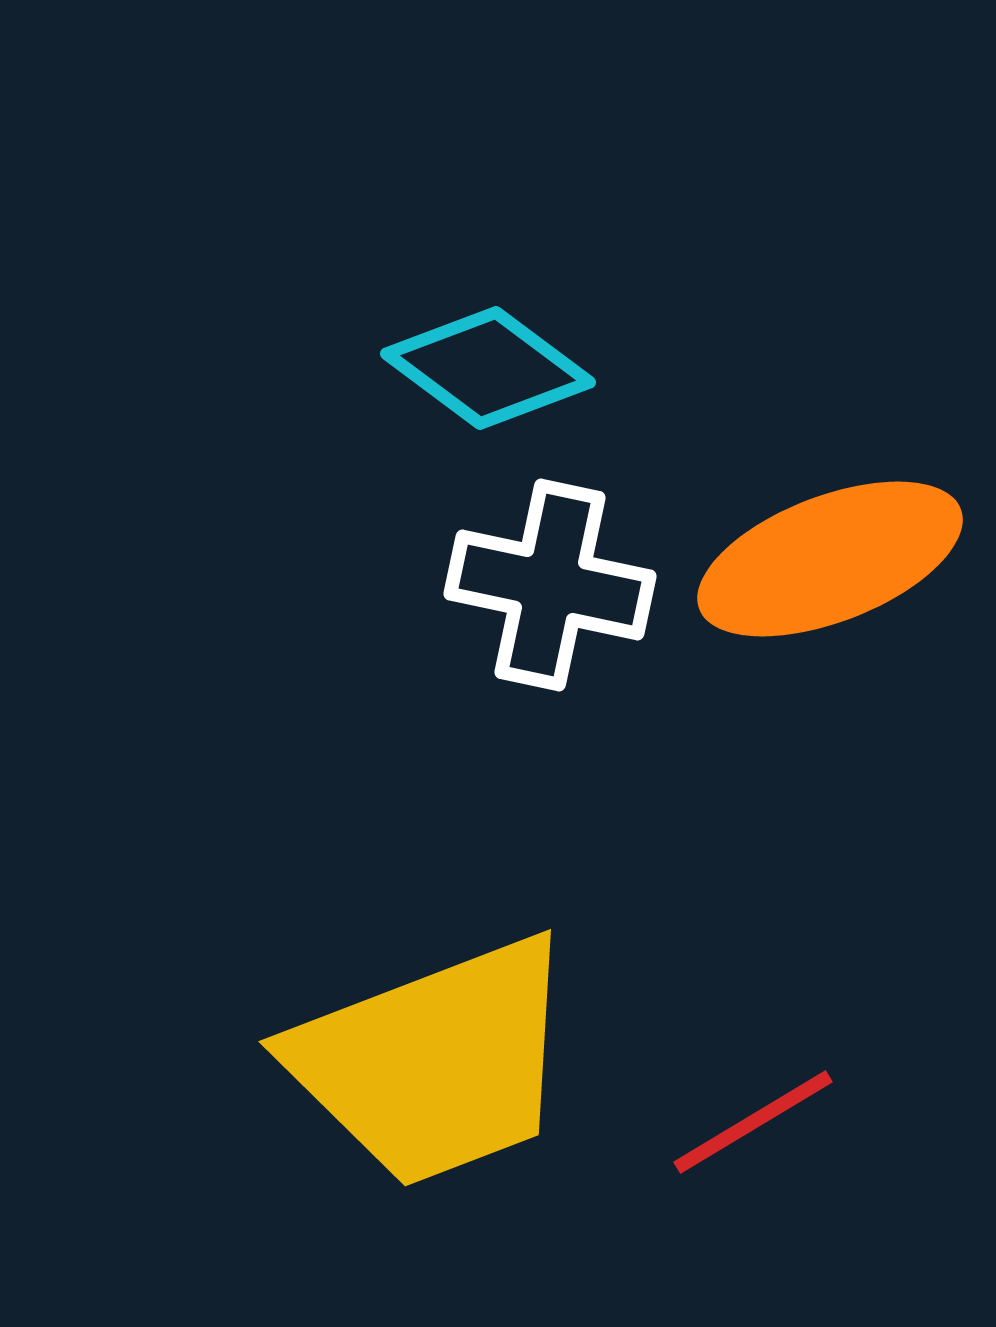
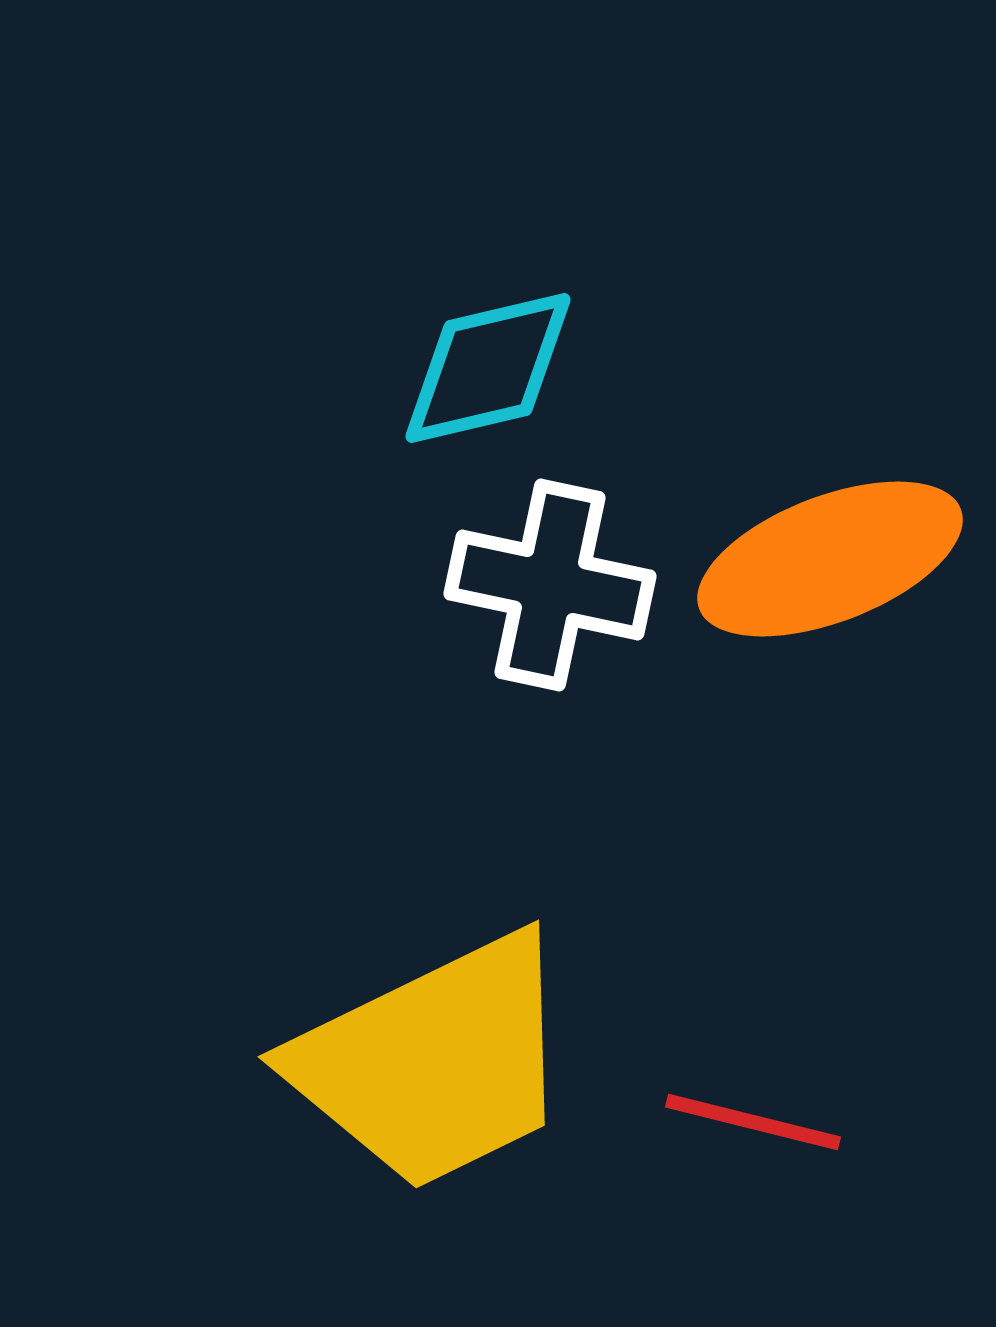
cyan diamond: rotated 50 degrees counterclockwise
yellow trapezoid: rotated 5 degrees counterclockwise
red line: rotated 45 degrees clockwise
